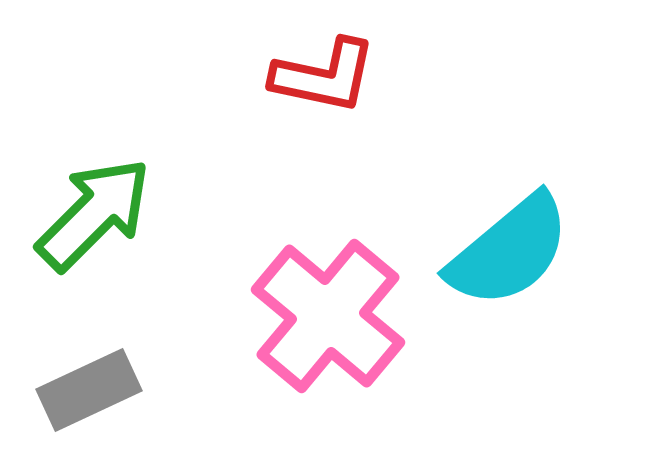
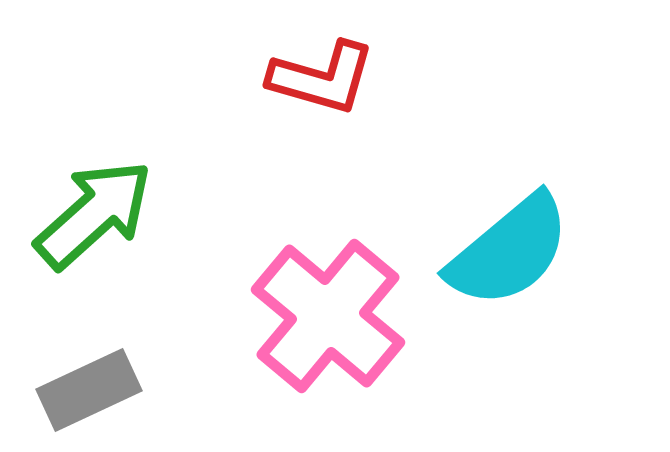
red L-shape: moved 2 px left, 2 px down; rotated 4 degrees clockwise
green arrow: rotated 3 degrees clockwise
